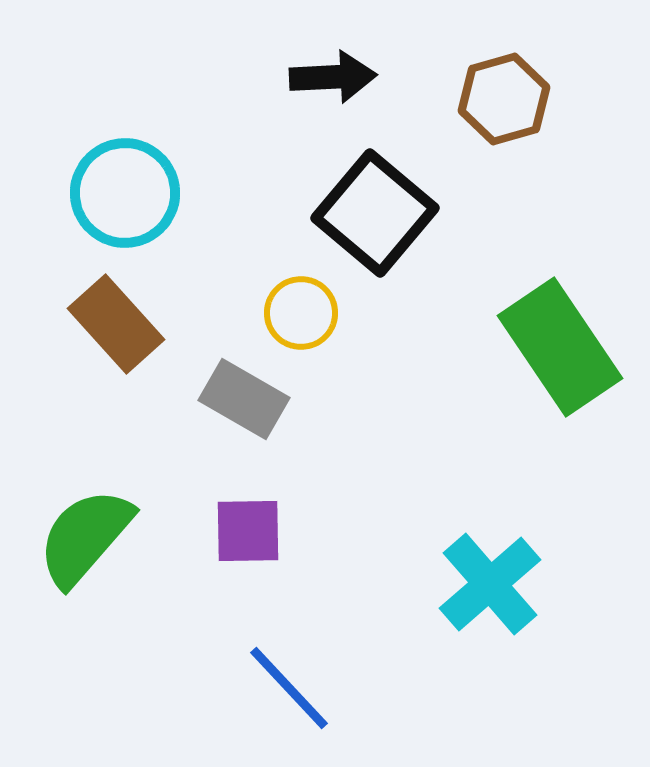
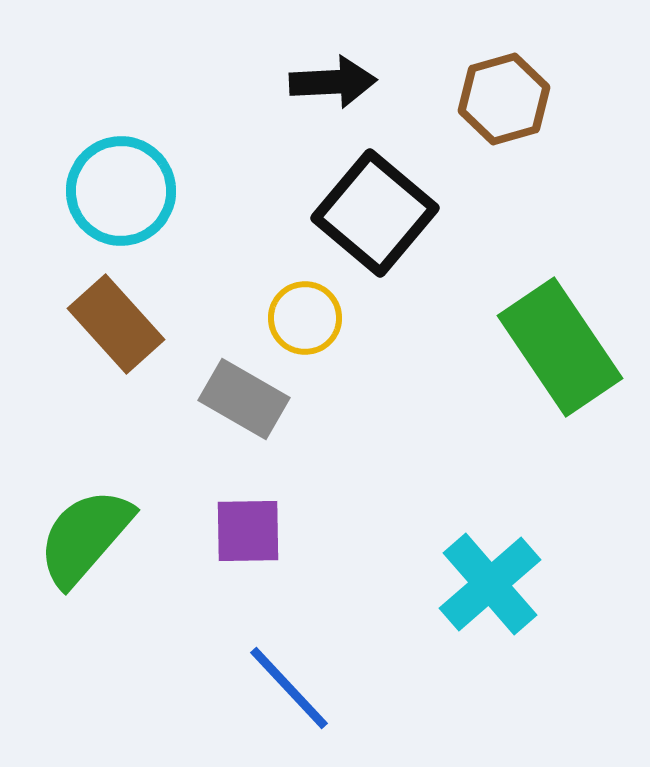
black arrow: moved 5 px down
cyan circle: moved 4 px left, 2 px up
yellow circle: moved 4 px right, 5 px down
